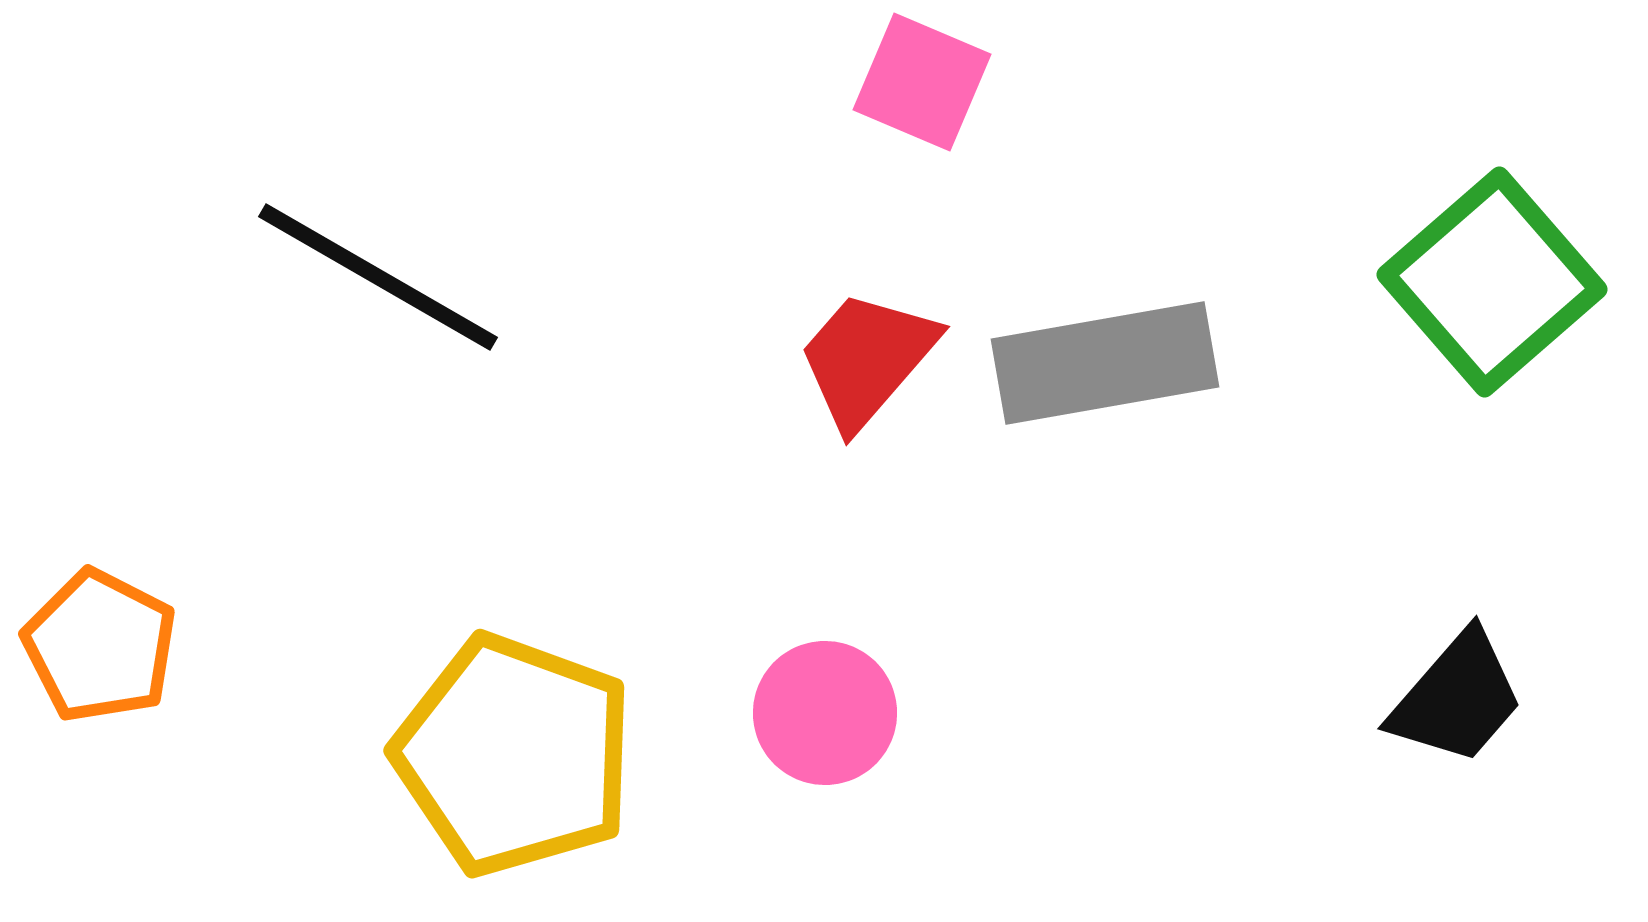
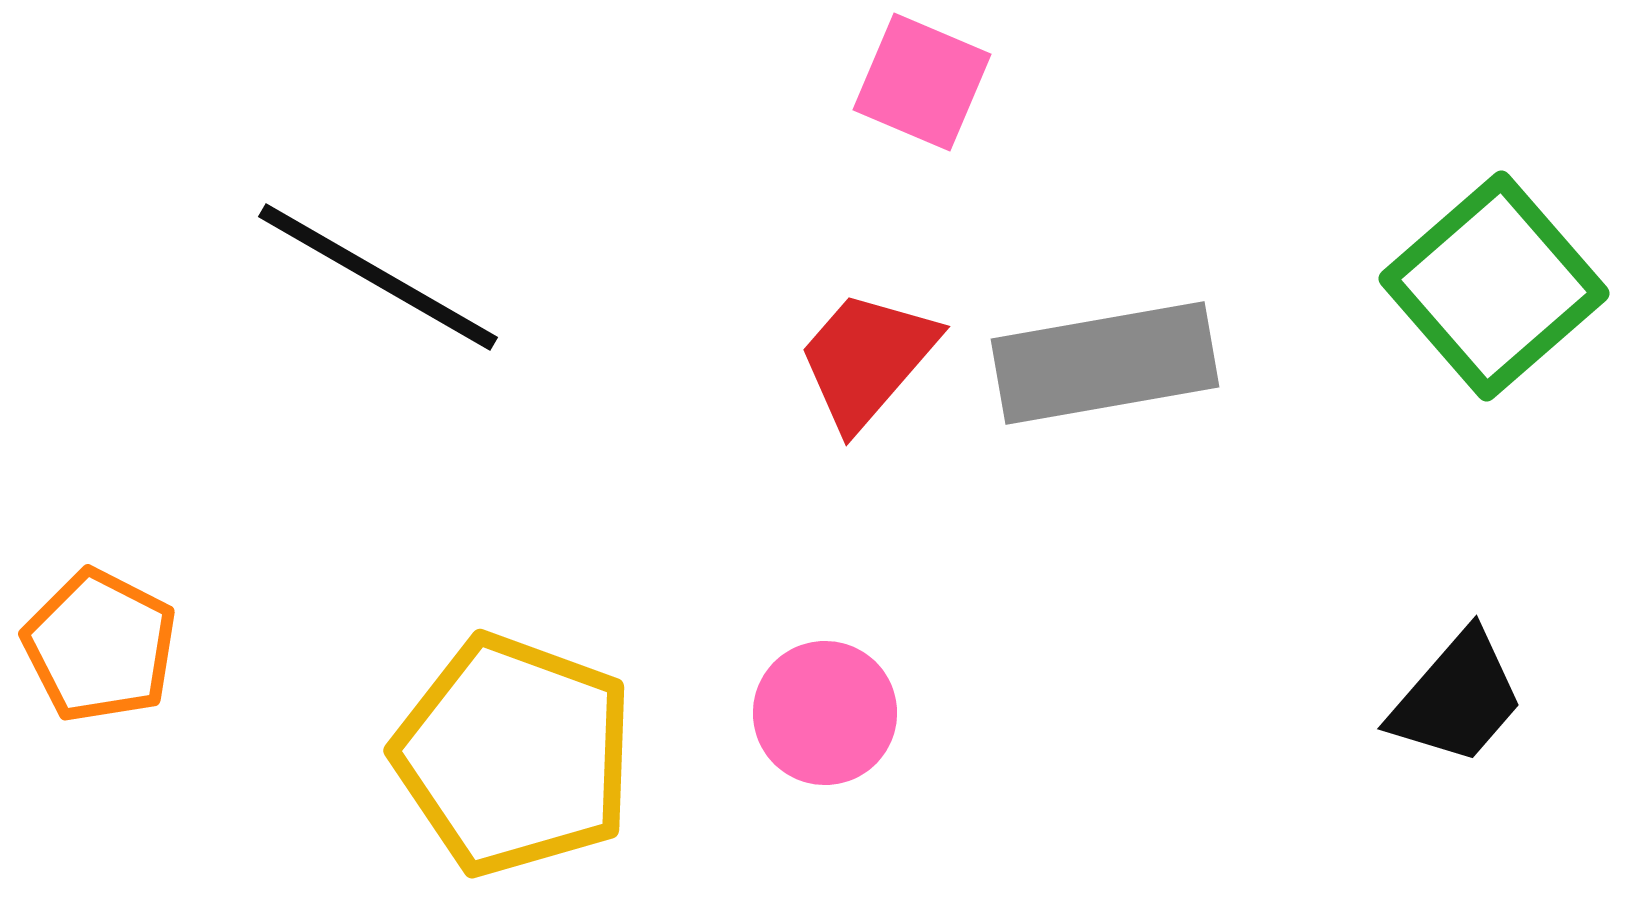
green square: moved 2 px right, 4 px down
